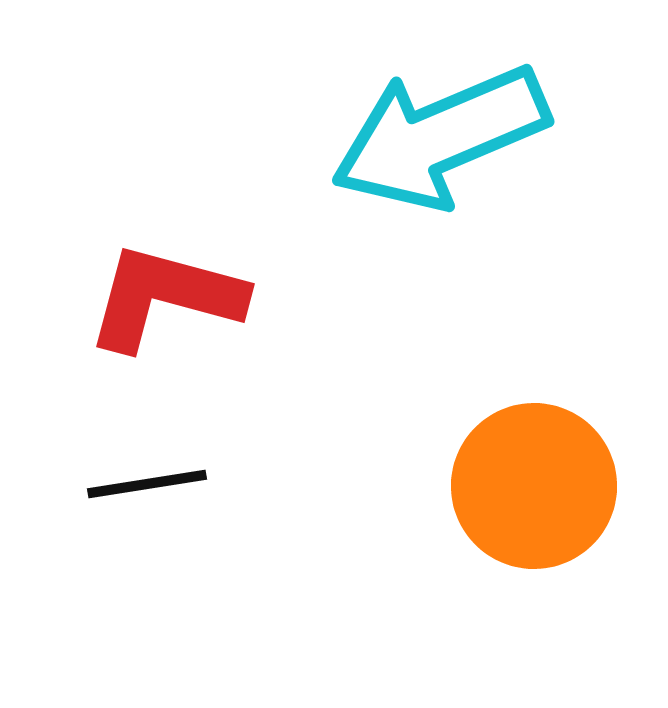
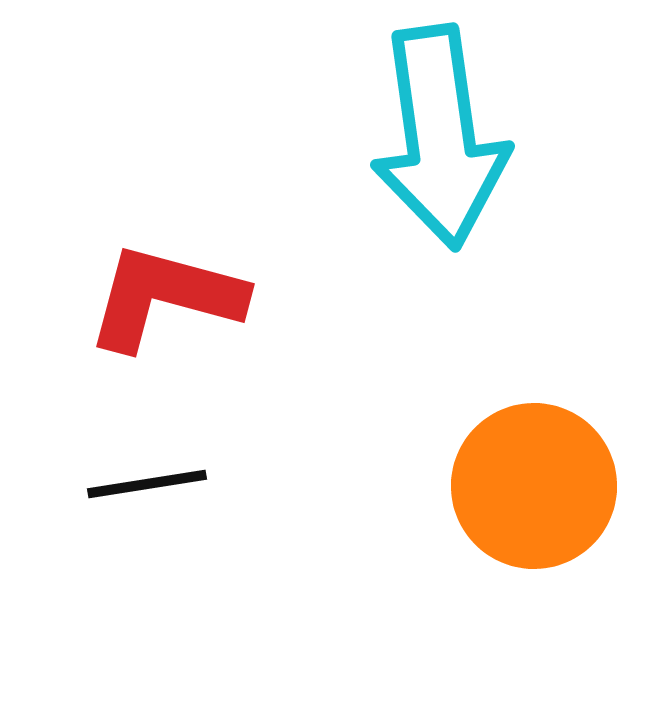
cyan arrow: rotated 75 degrees counterclockwise
